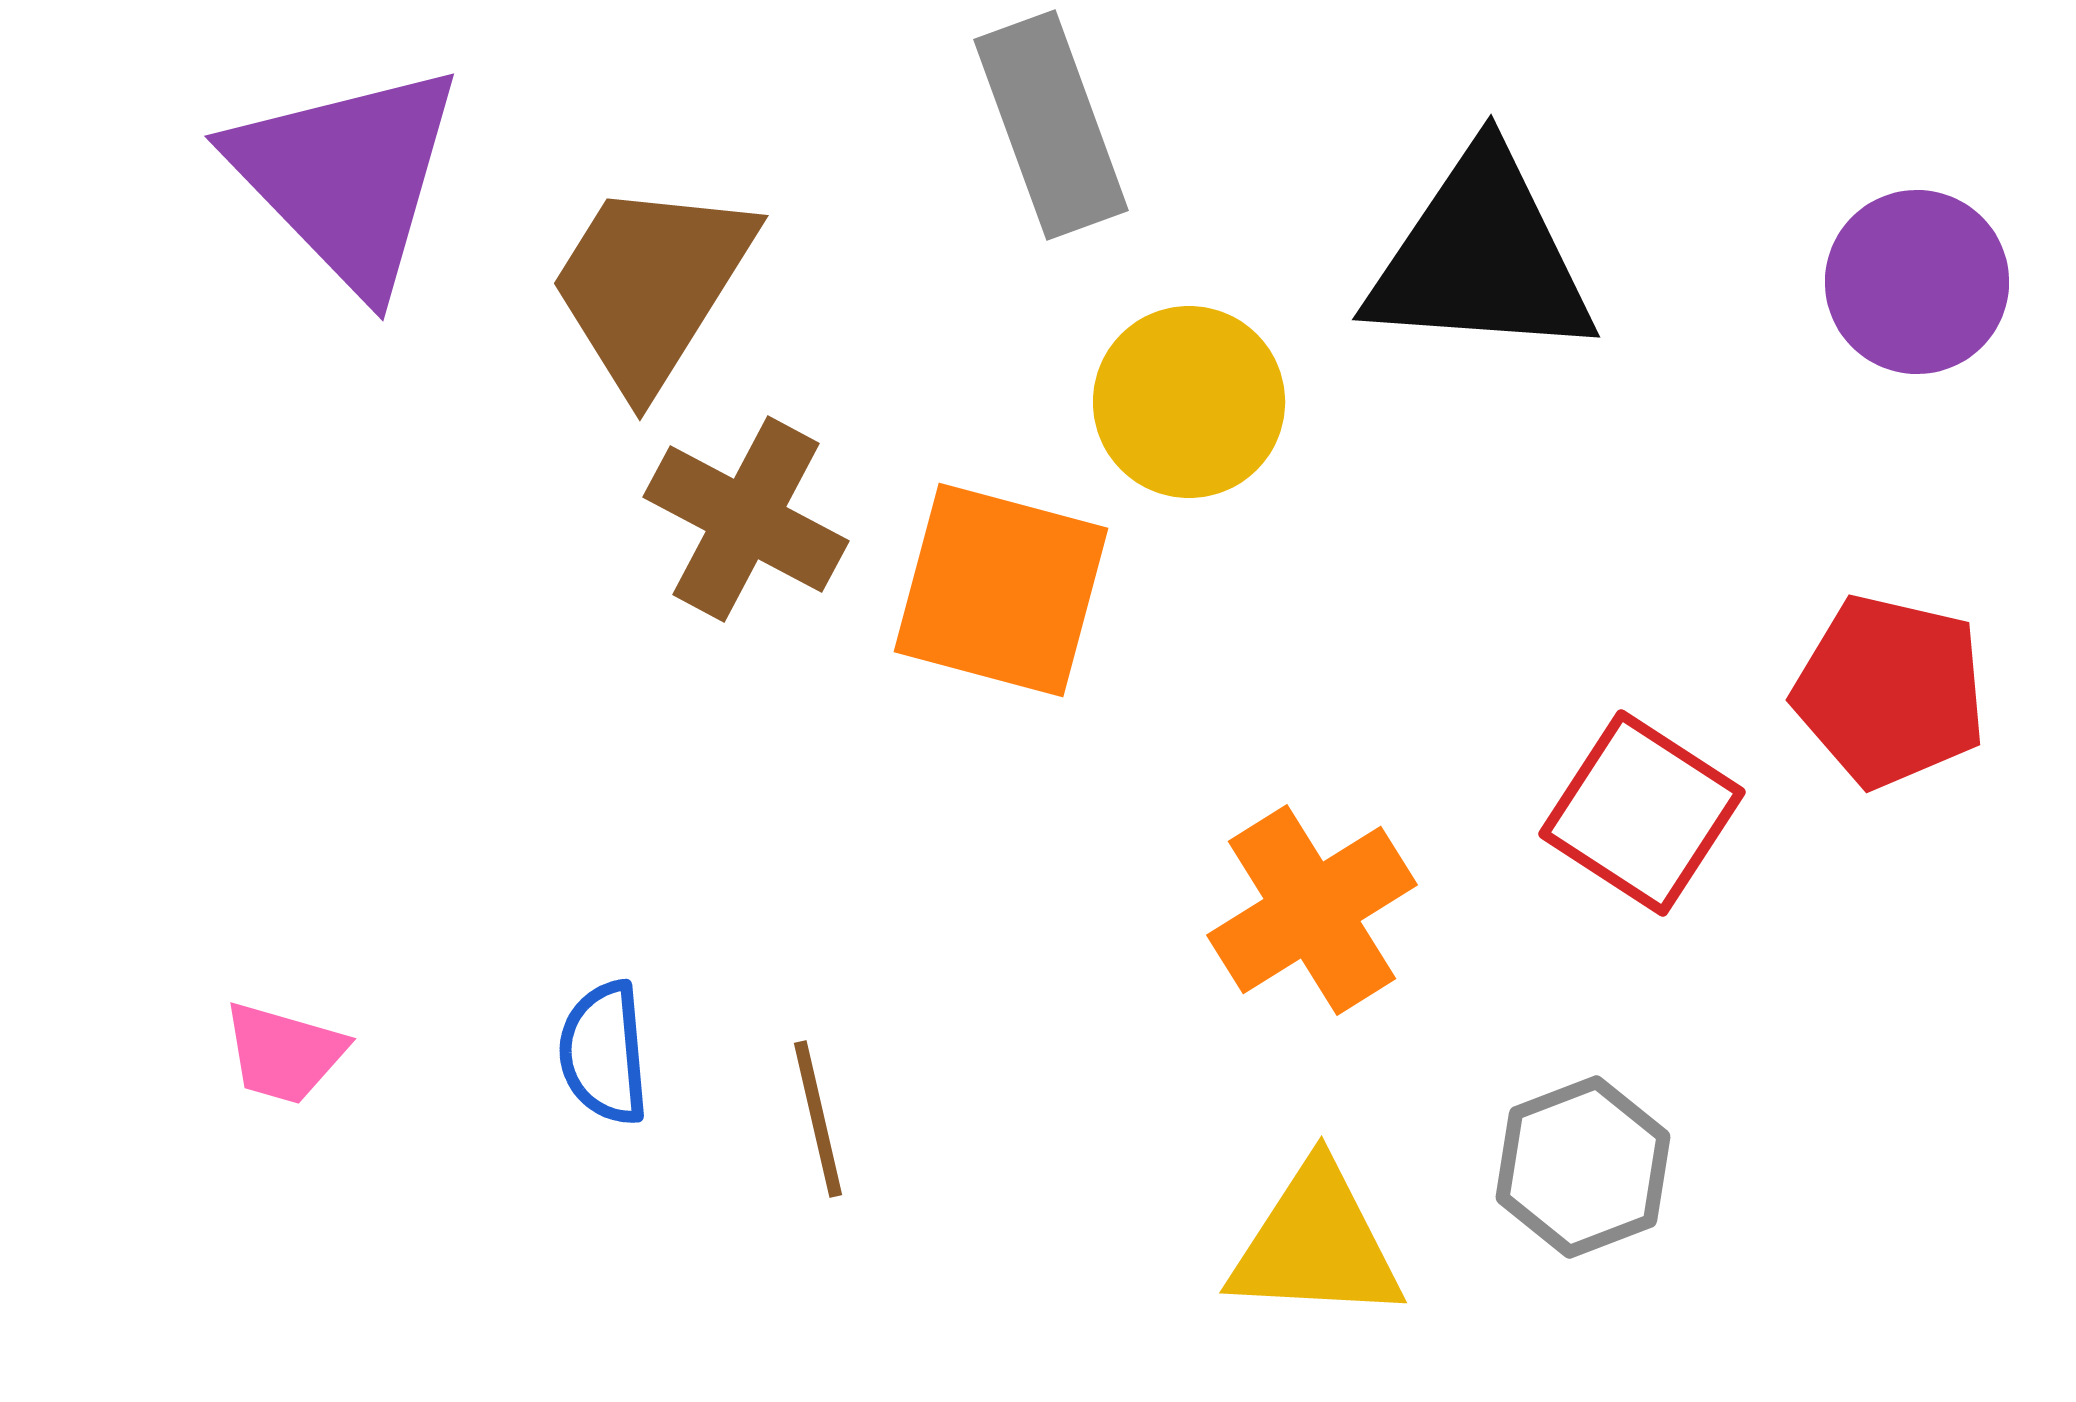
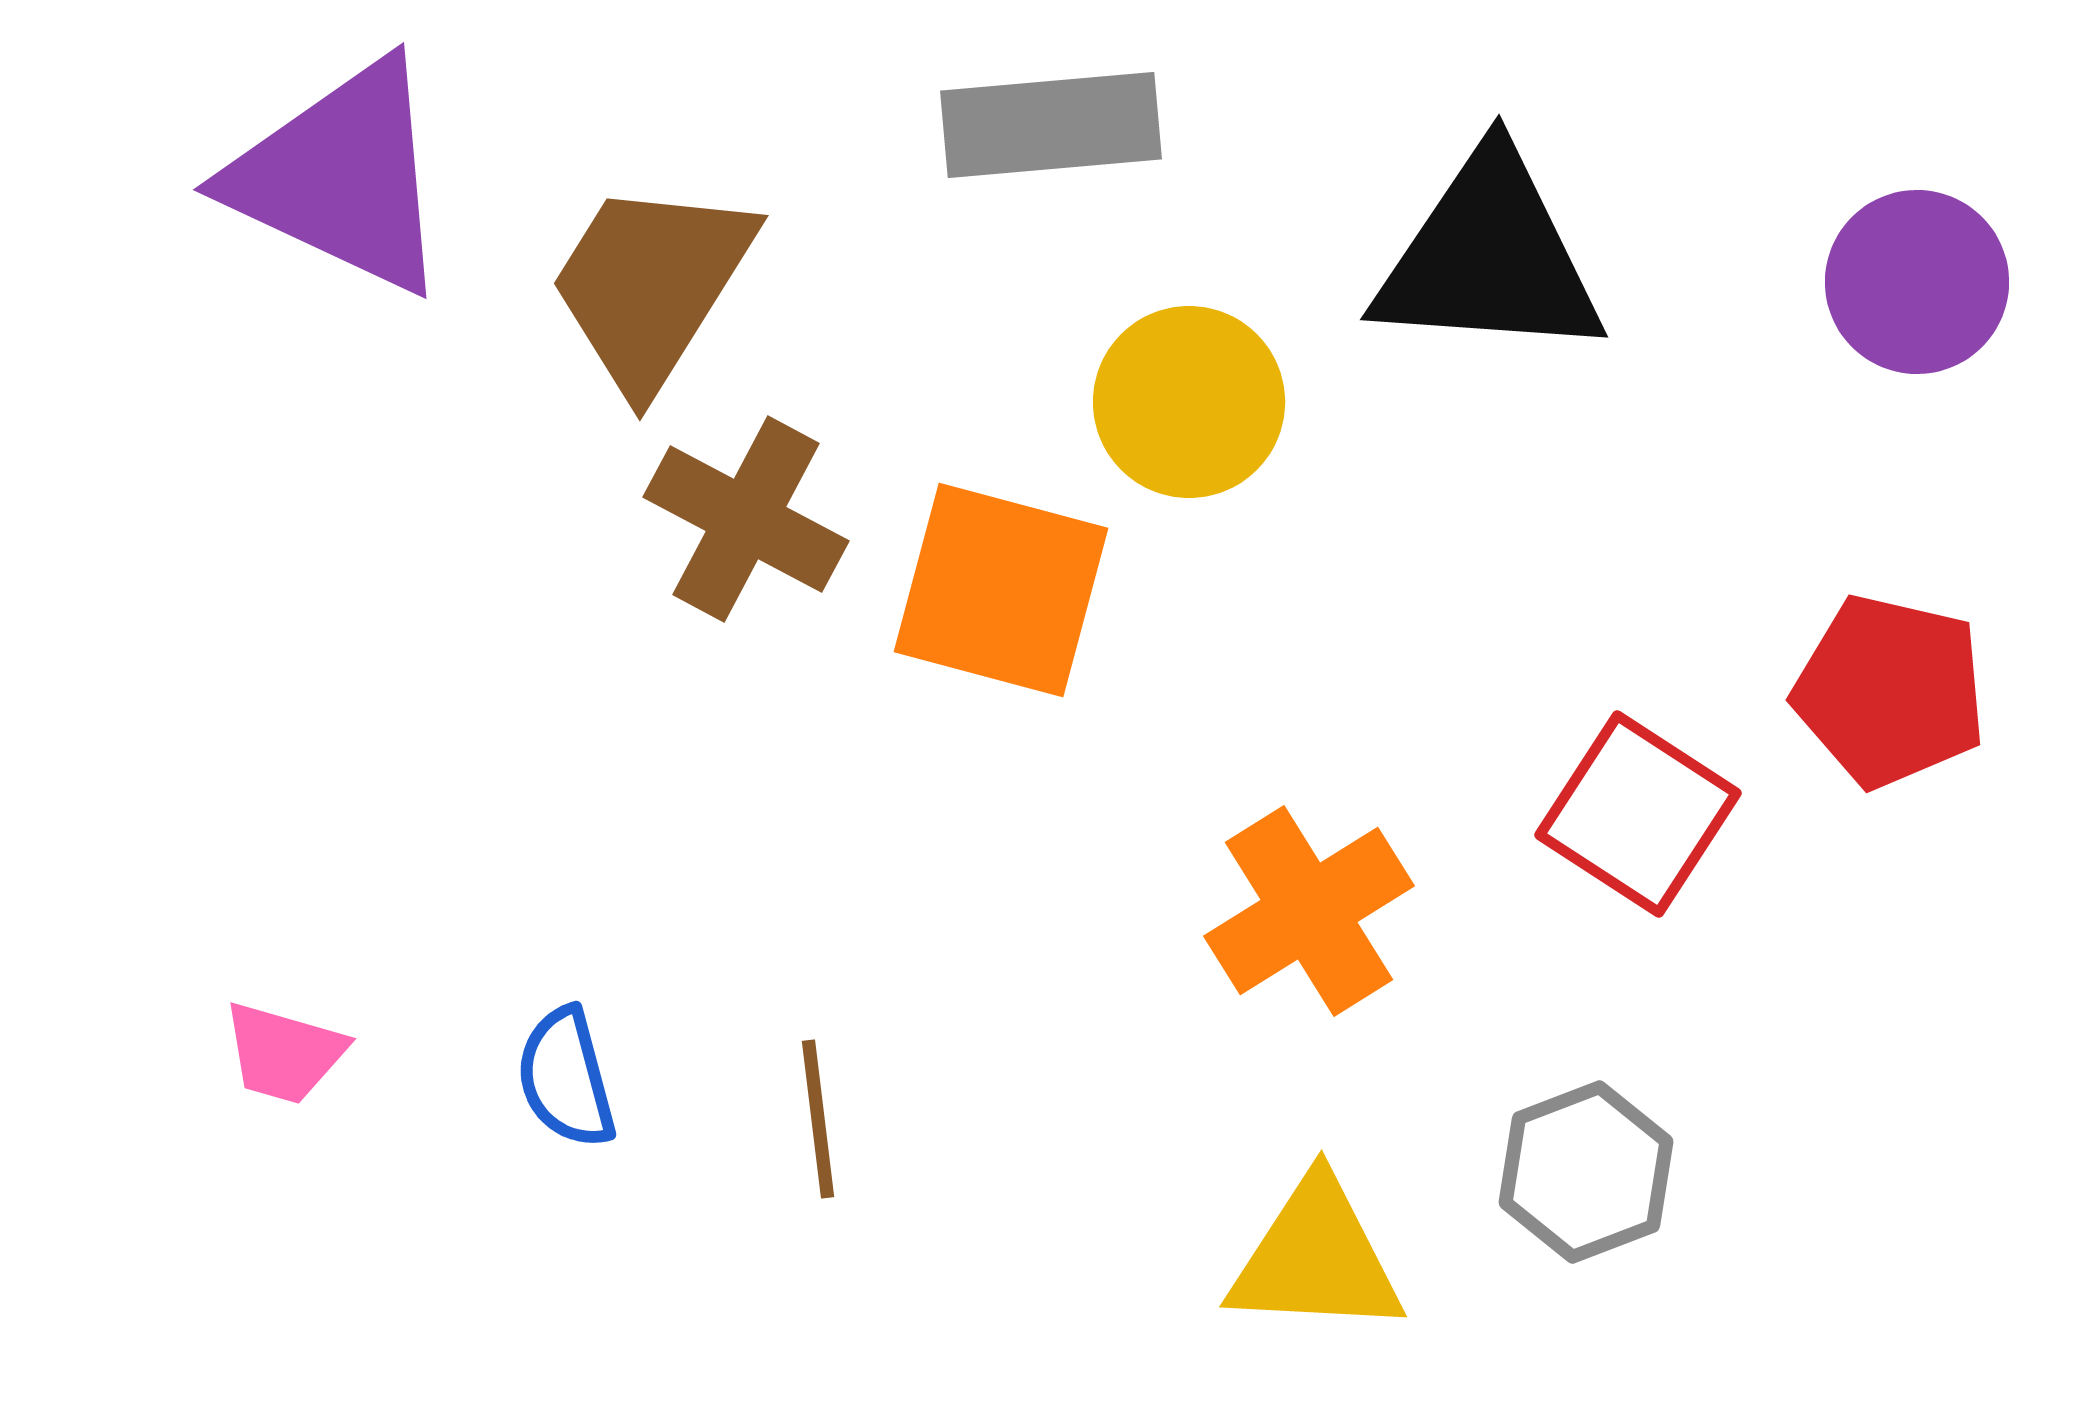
gray rectangle: rotated 75 degrees counterclockwise
purple triangle: moved 6 px left; rotated 21 degrees counterclockwise
black triangle: moved 8 px right
red square: moved 4 px left, 1 px down
orange cross: moved 3 px left, 1 px down
blue semicircle: moved 38 px left, 25 px down; rotated 10 degrees counterclockwise
brown line: rotated 6 degrees clockwise
gray hexagon: moved 3 px right, 5 px down
yellow triangle: moved 14 px down
